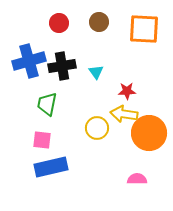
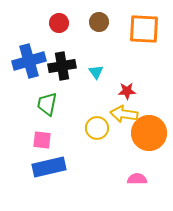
blue rectangle: moved 2 px left
